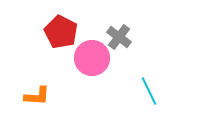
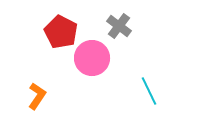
gray cross: moved 11 px up
orange L-shape: rotated 60 degrees counterclockwise
